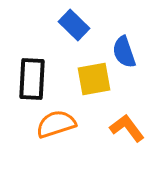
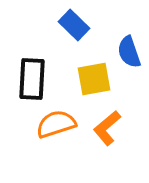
blue semicircle: moved 5 px right
orange L-shape: moved 20 px left; rotated 93 degrees counterclockwise
